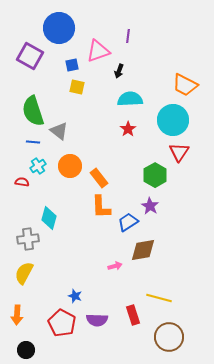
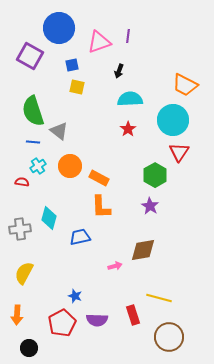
pink triangle: moved 1 px right, 9 px up
orange rectangle: rotated 24 degrees counterclockwise
blue trapezoid: moved 48 px left, 15 px down; rotated 20 degrees clockwise
gray cross: moved 8 px left, 10 px up
red pentagon: rotated 16 degrees clockwise
black circle: moved 3 px right, 2 px up
